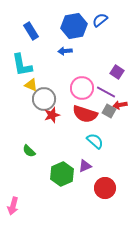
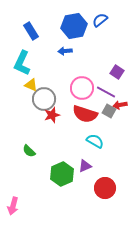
cyan L-shape: moved 2 px up; rotated 35 degrees clockwise
cyan semicircle: rotated 12 degrees counterclockwise
